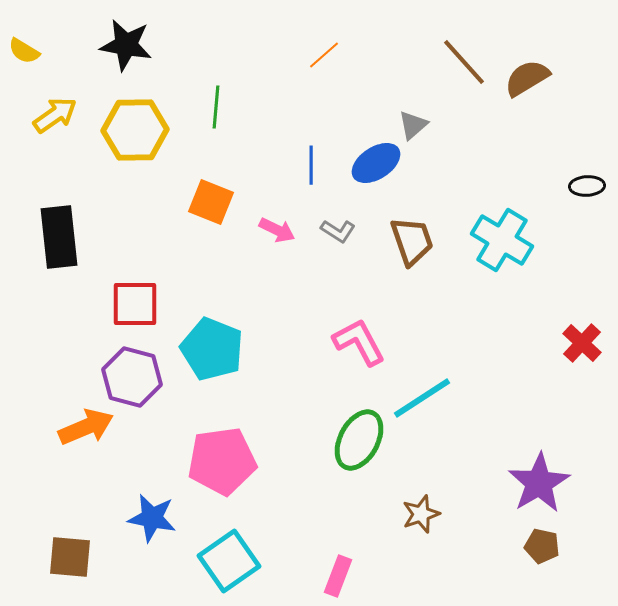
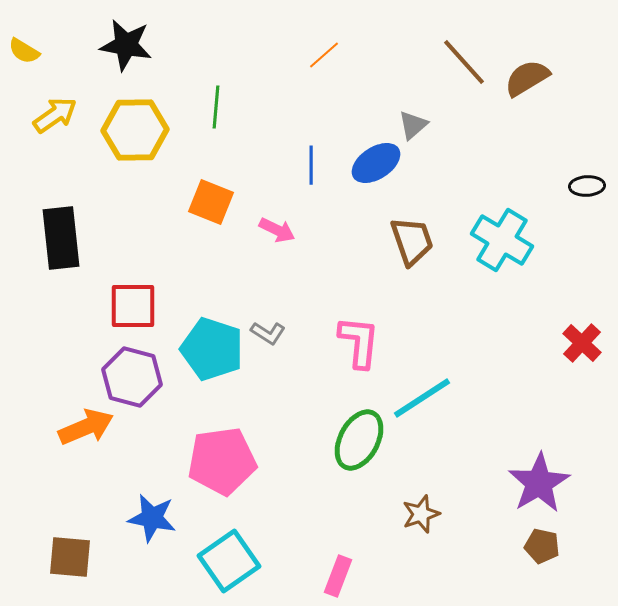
gray L-shape: moved 70 px left, 102 px down
black rectangle: moved 2 px right, 1 px down
red square: moved 2 px left, 2 px down
pink L-shape: rotated 34 degrees clockwise
cyan pentagon: rotated 4 degrees counterclockwise
